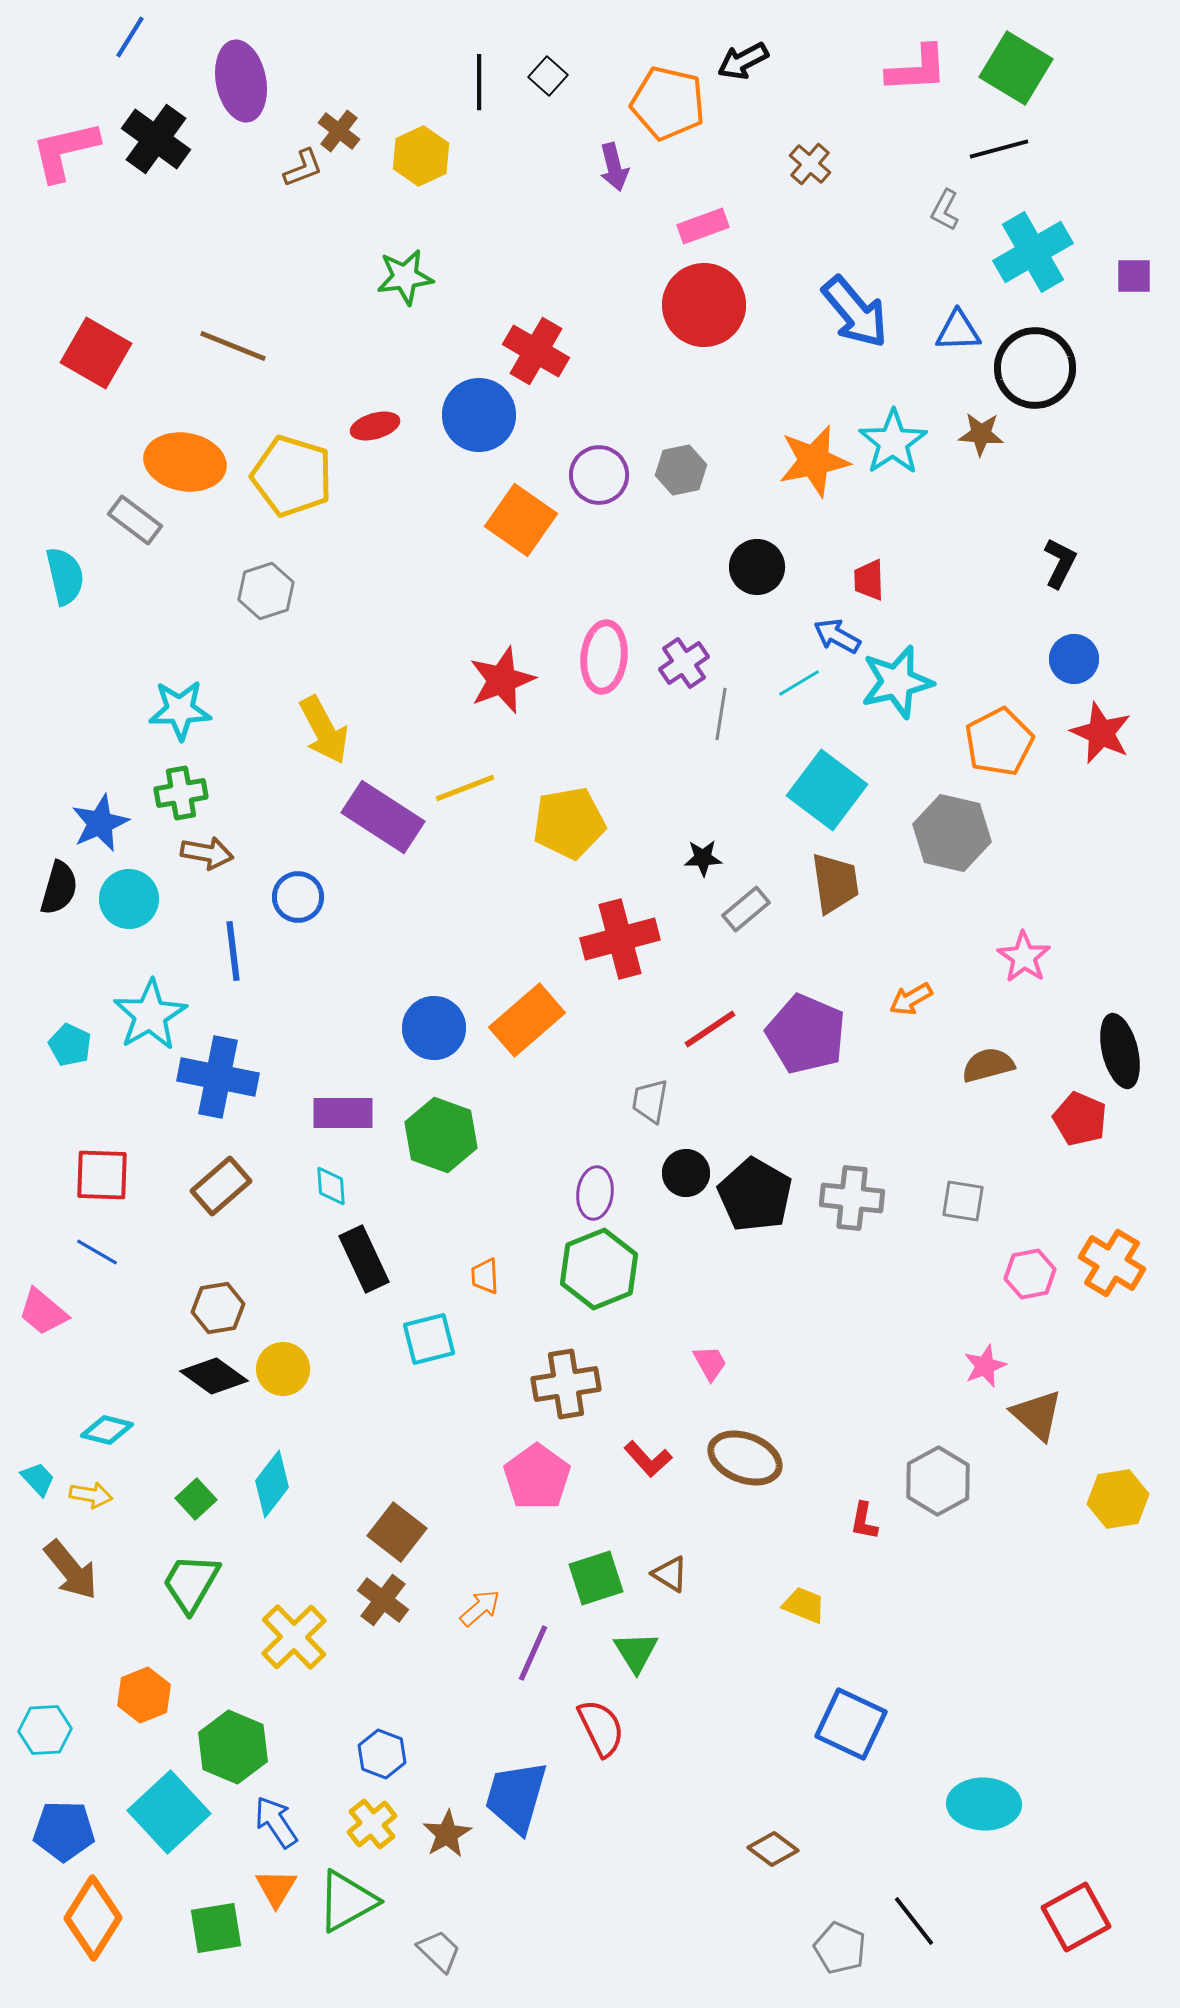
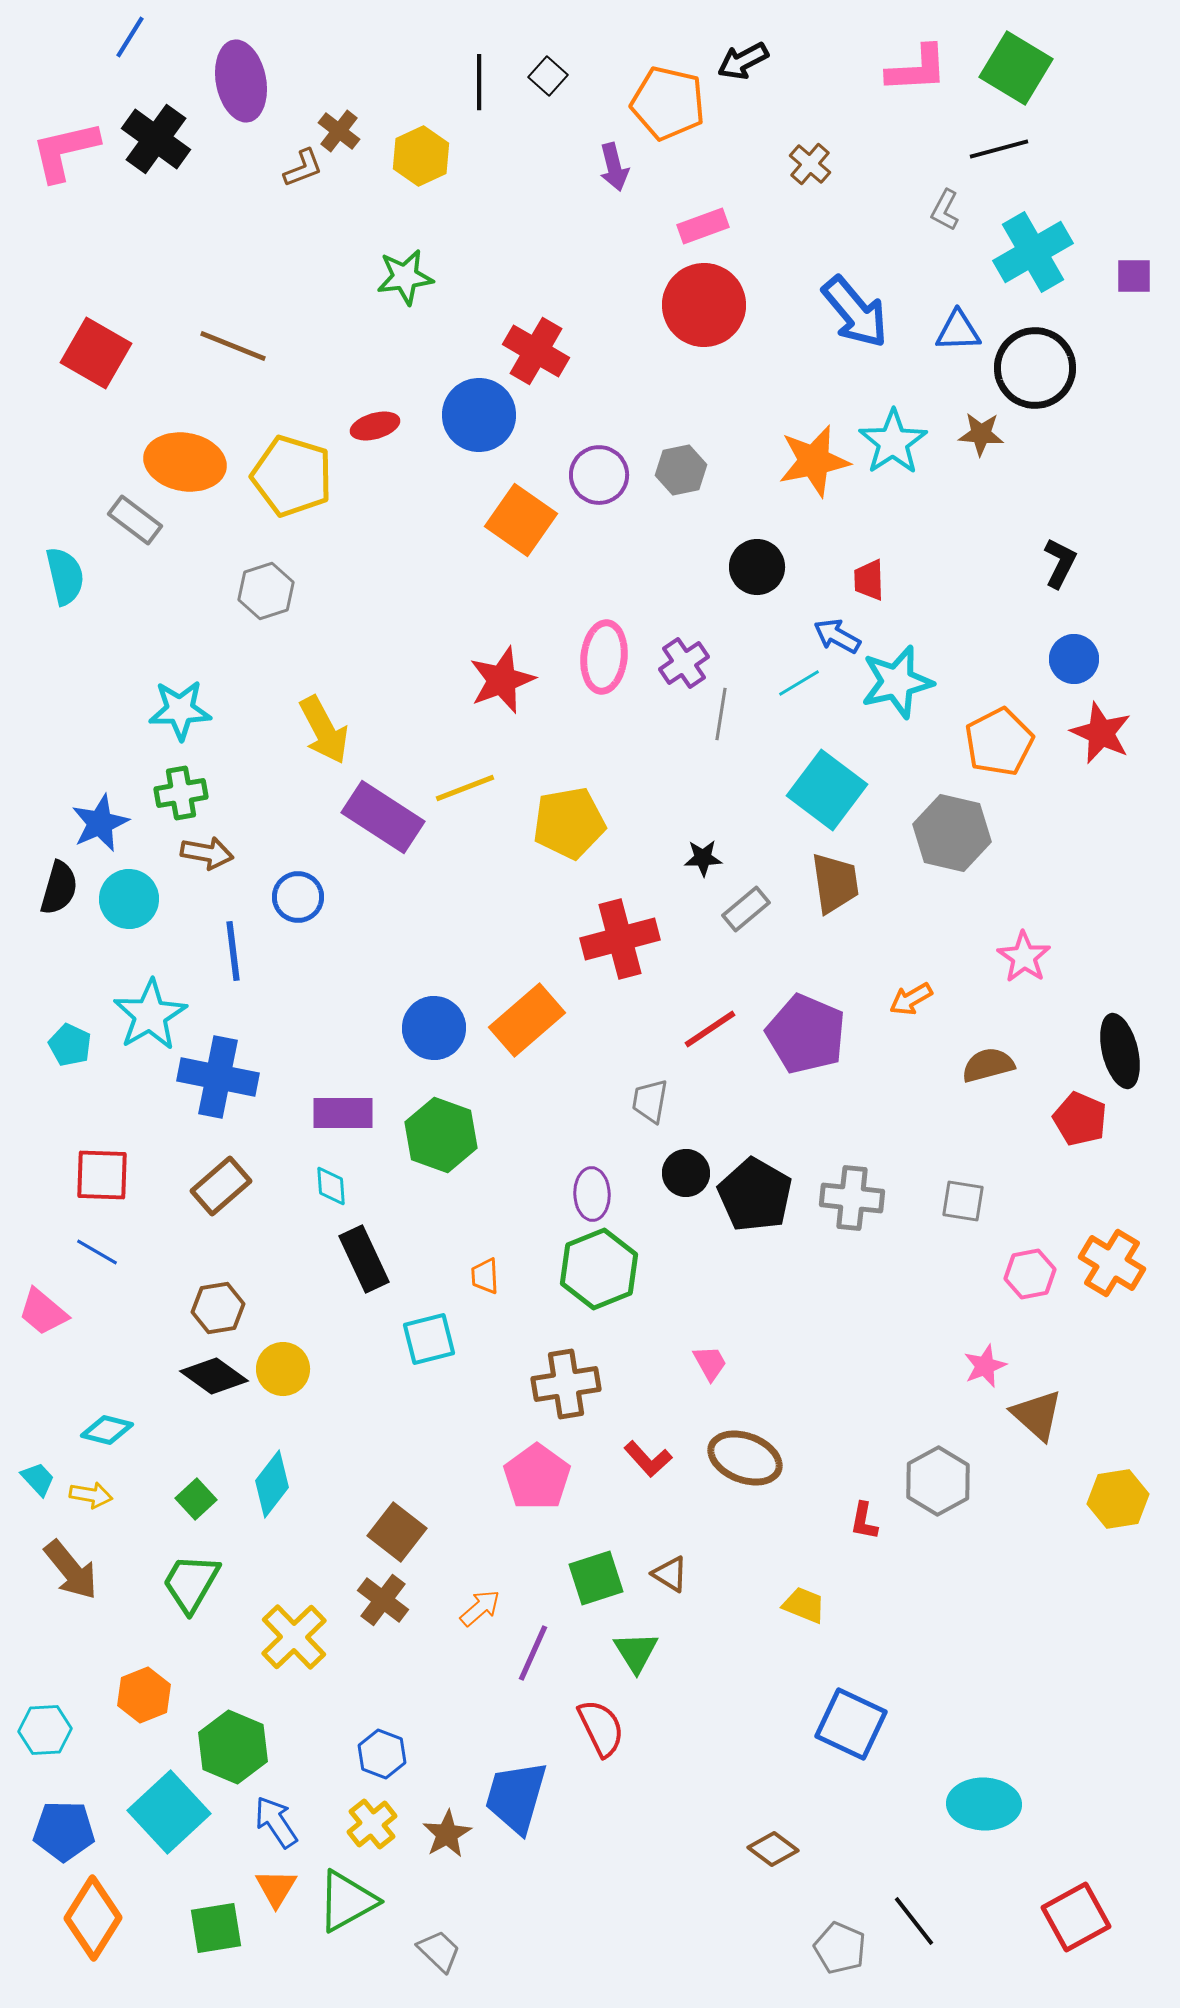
purple ellipse at (595, 1193): moved 3 px left, 1 px down; rotated 9 degrees counterclockwise
